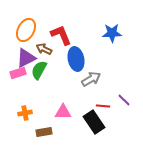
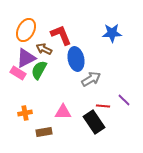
pink rectangle: rotated 49 degrees clockwise
